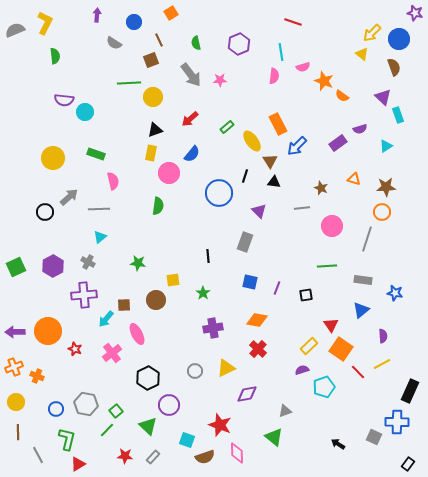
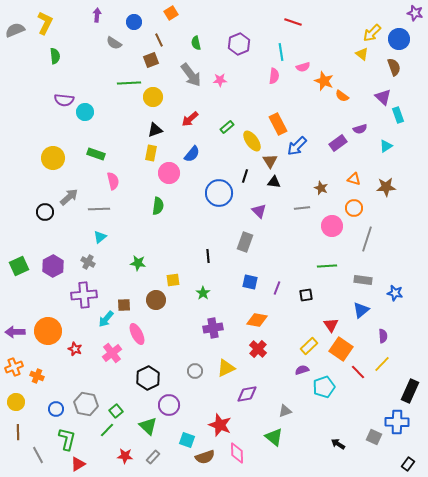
orange circle at (382, 212): moved 28 px left, 4 px up
green square at (16, 267): moved 3 px right, 1 px up
yellow line at (382, 364): rotated 18 degrees counterclockwise
